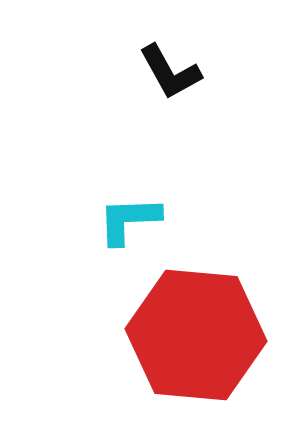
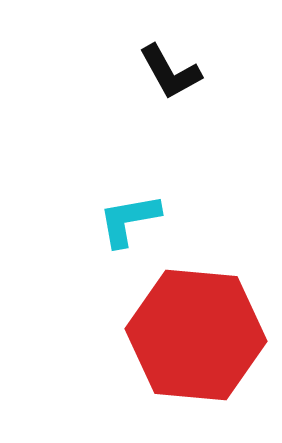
cyan L-shape: rotated 8 degrees counterclockwise
